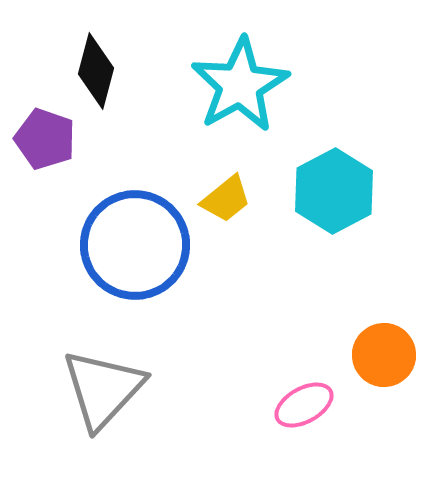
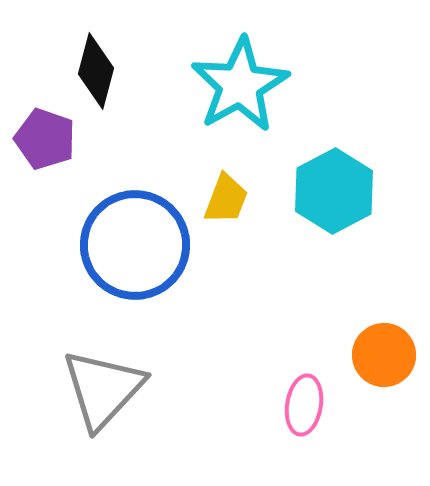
yellow trapezoid: rotated 30 degrees counterclockwise
pink ellipse: rotated 52 degrees counterclockwise
